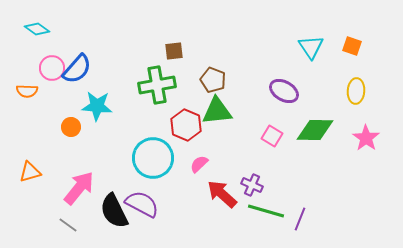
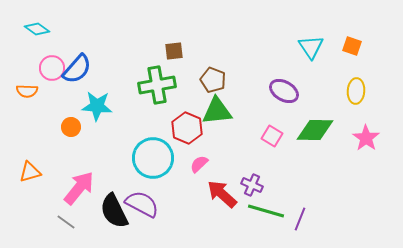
red hexagon: moved 1 px right, 3 px down
gray line: moved 2 px left, 3 px up
